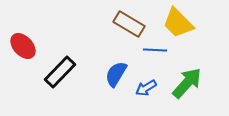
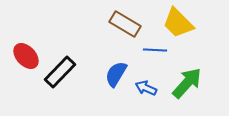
brown rectangle: moved 4 px left
red ellipse: moved 3 px right, 10 px down
blue arrow: rotated 55 degrees clockwise
